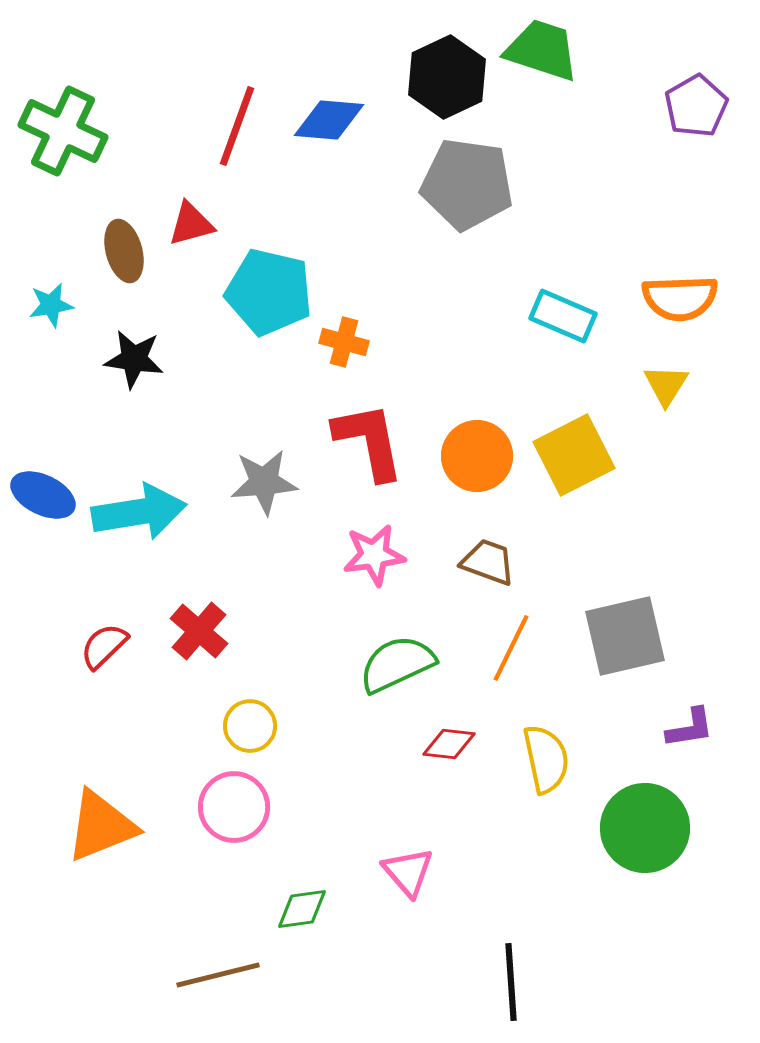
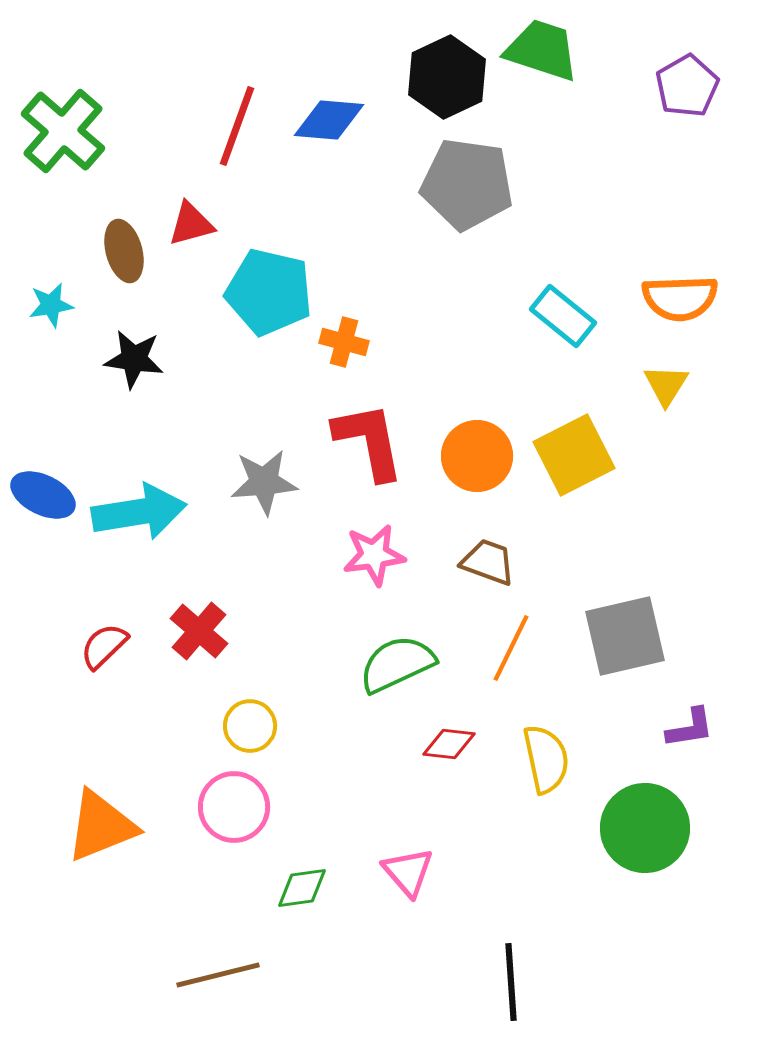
purple pentagon: moved 9 px left, 20 px up
green cross: rotated 16 degrees clockwise
cyan rectangle: rotated 16 degrees clockwise
green diamond: moved 21 px up
